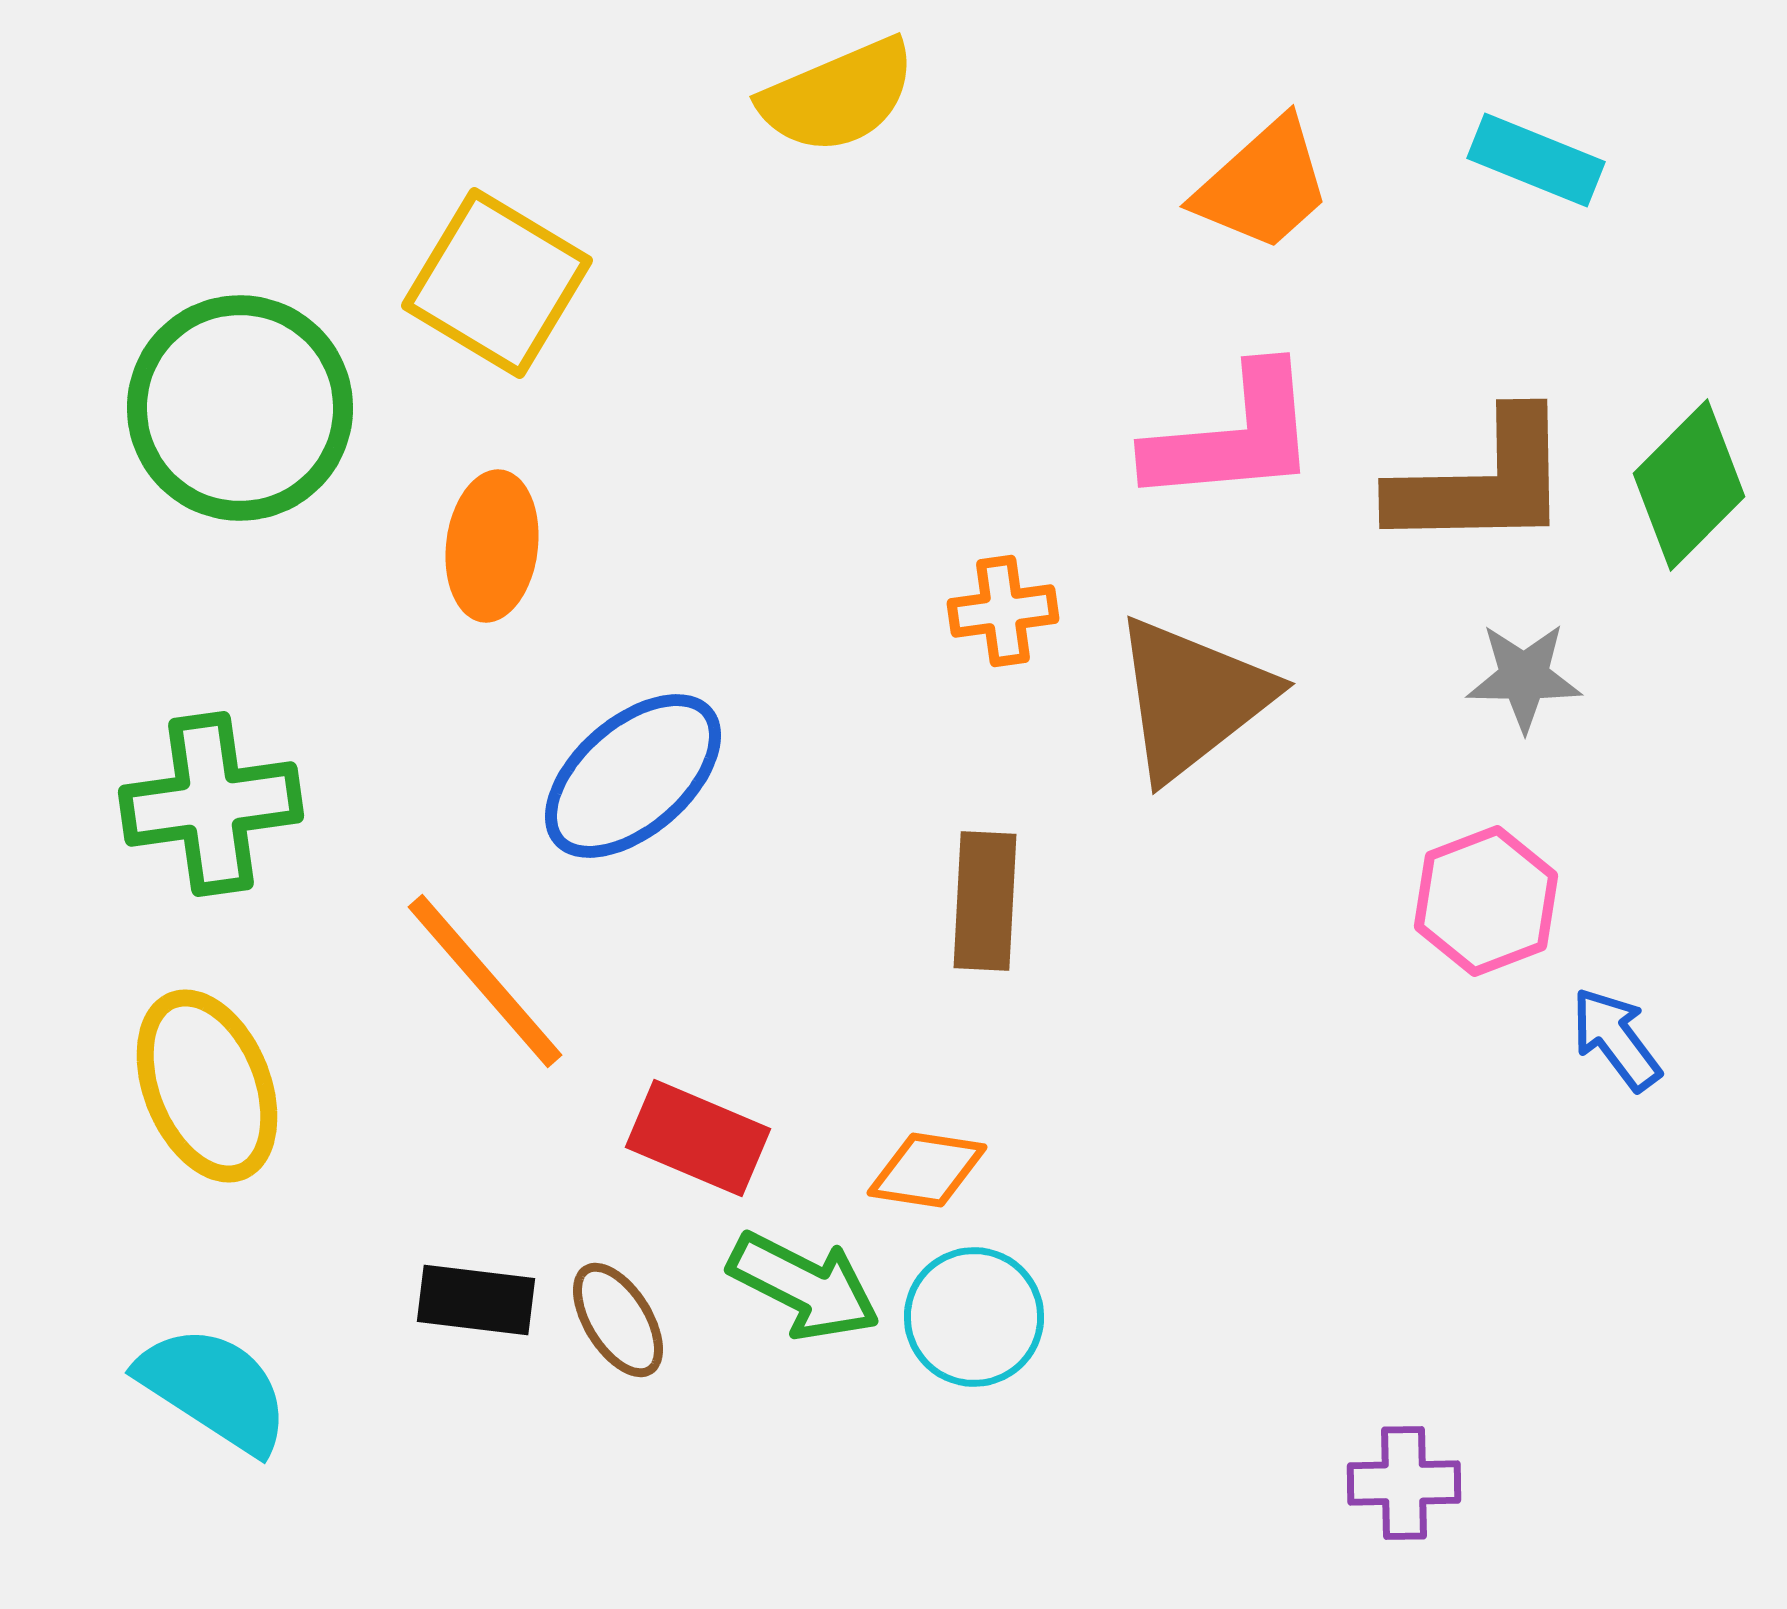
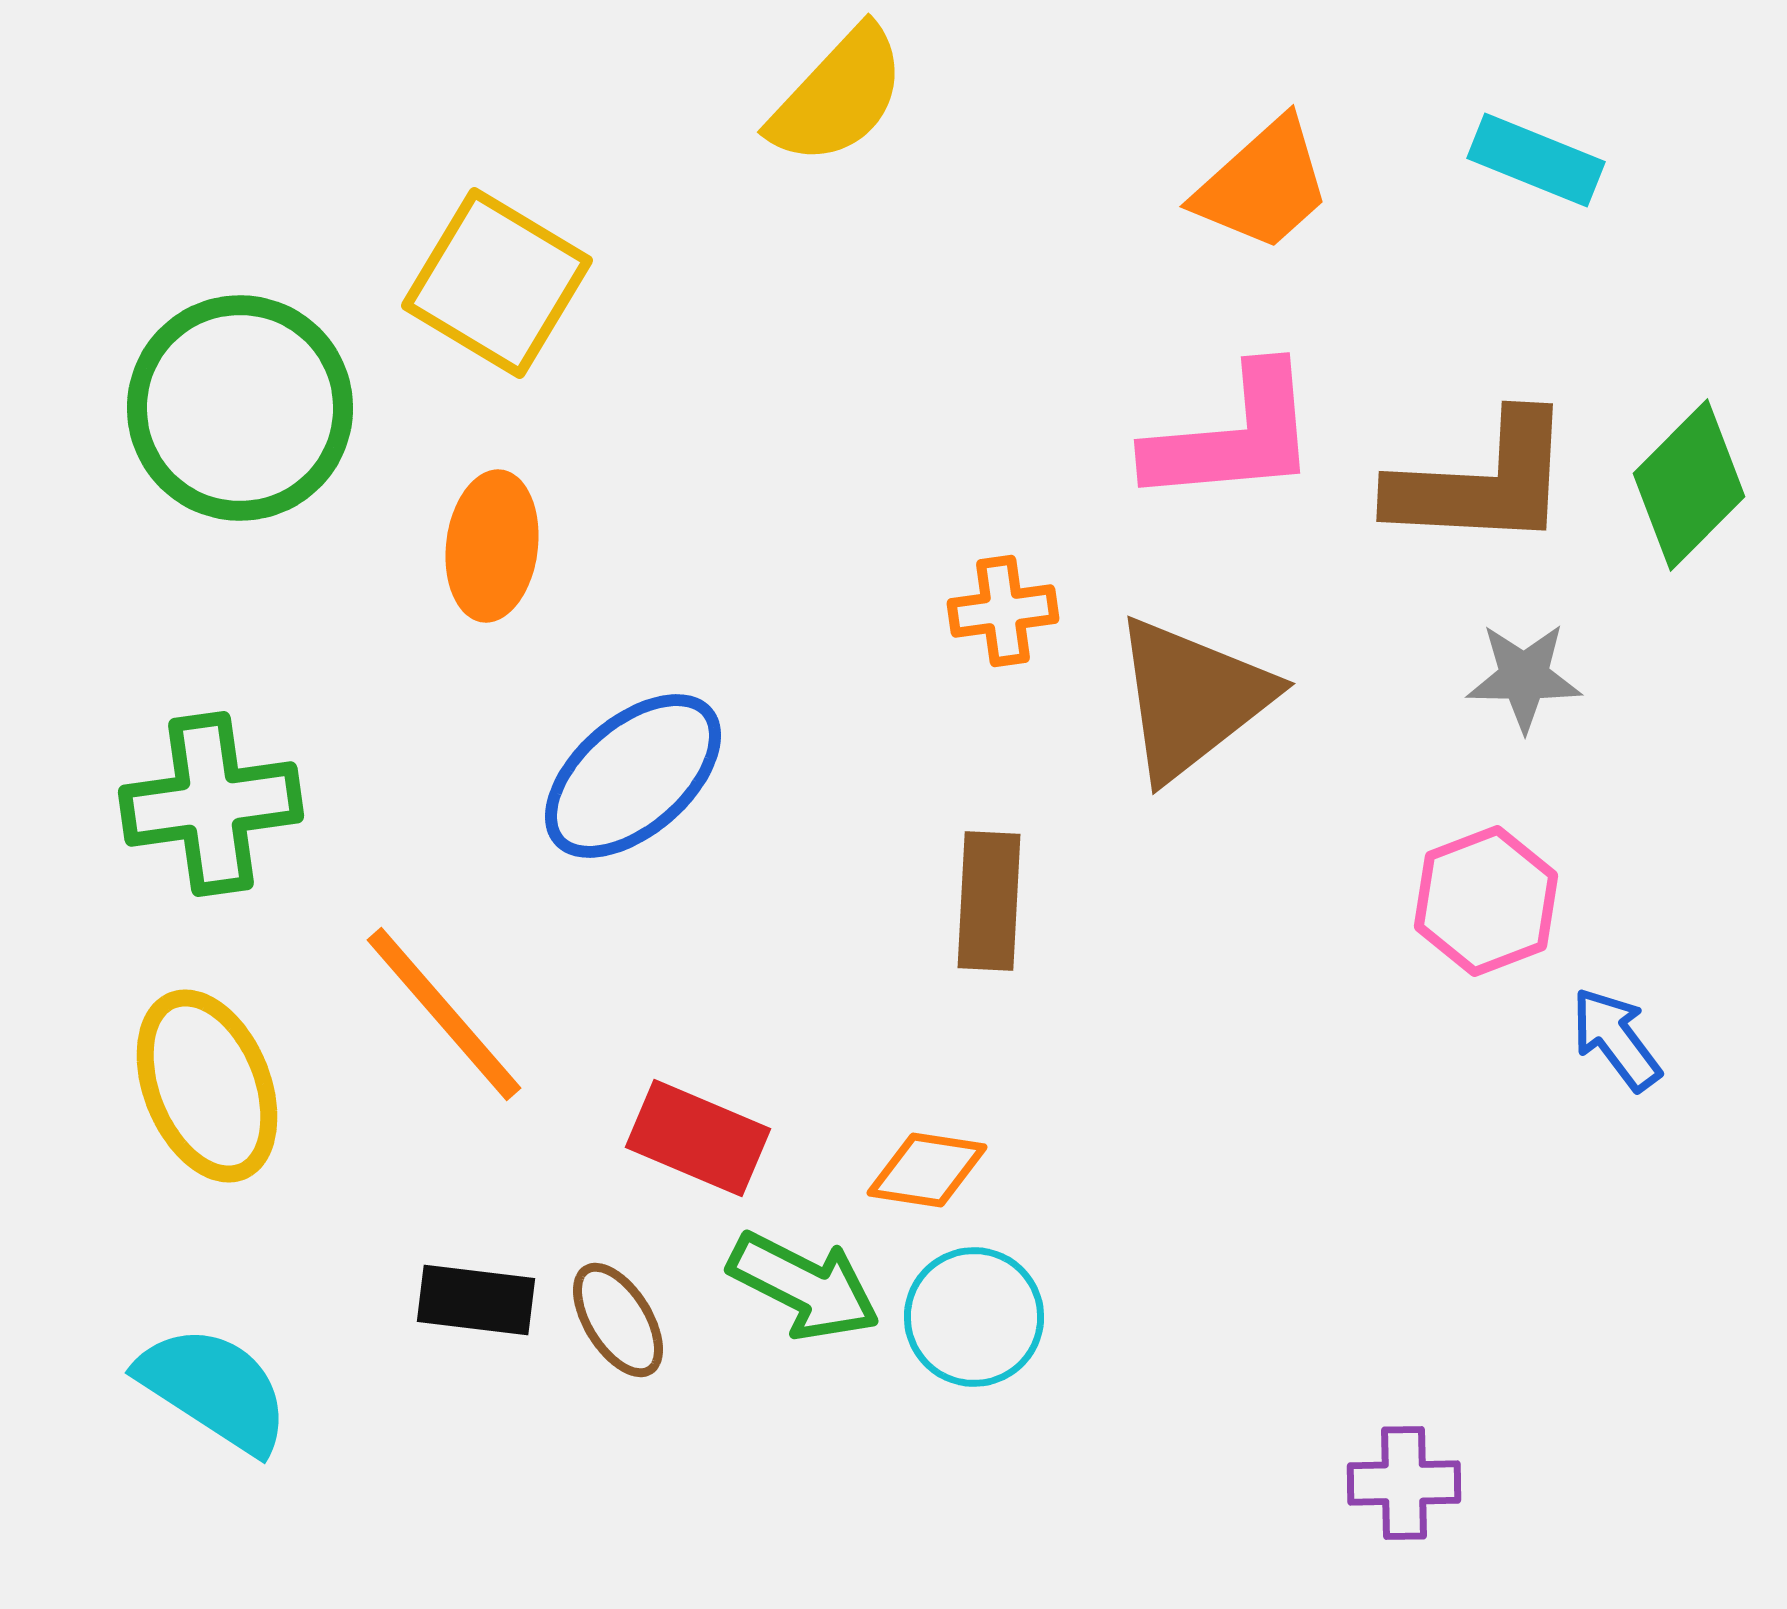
yellow semicircle: rotated 24 degrees counterclockwise
brown L-shape: rotated 4 degrees clockwise
brown rectangle: moved 4 px right
orange line: moved 41 px left, 33 px down
